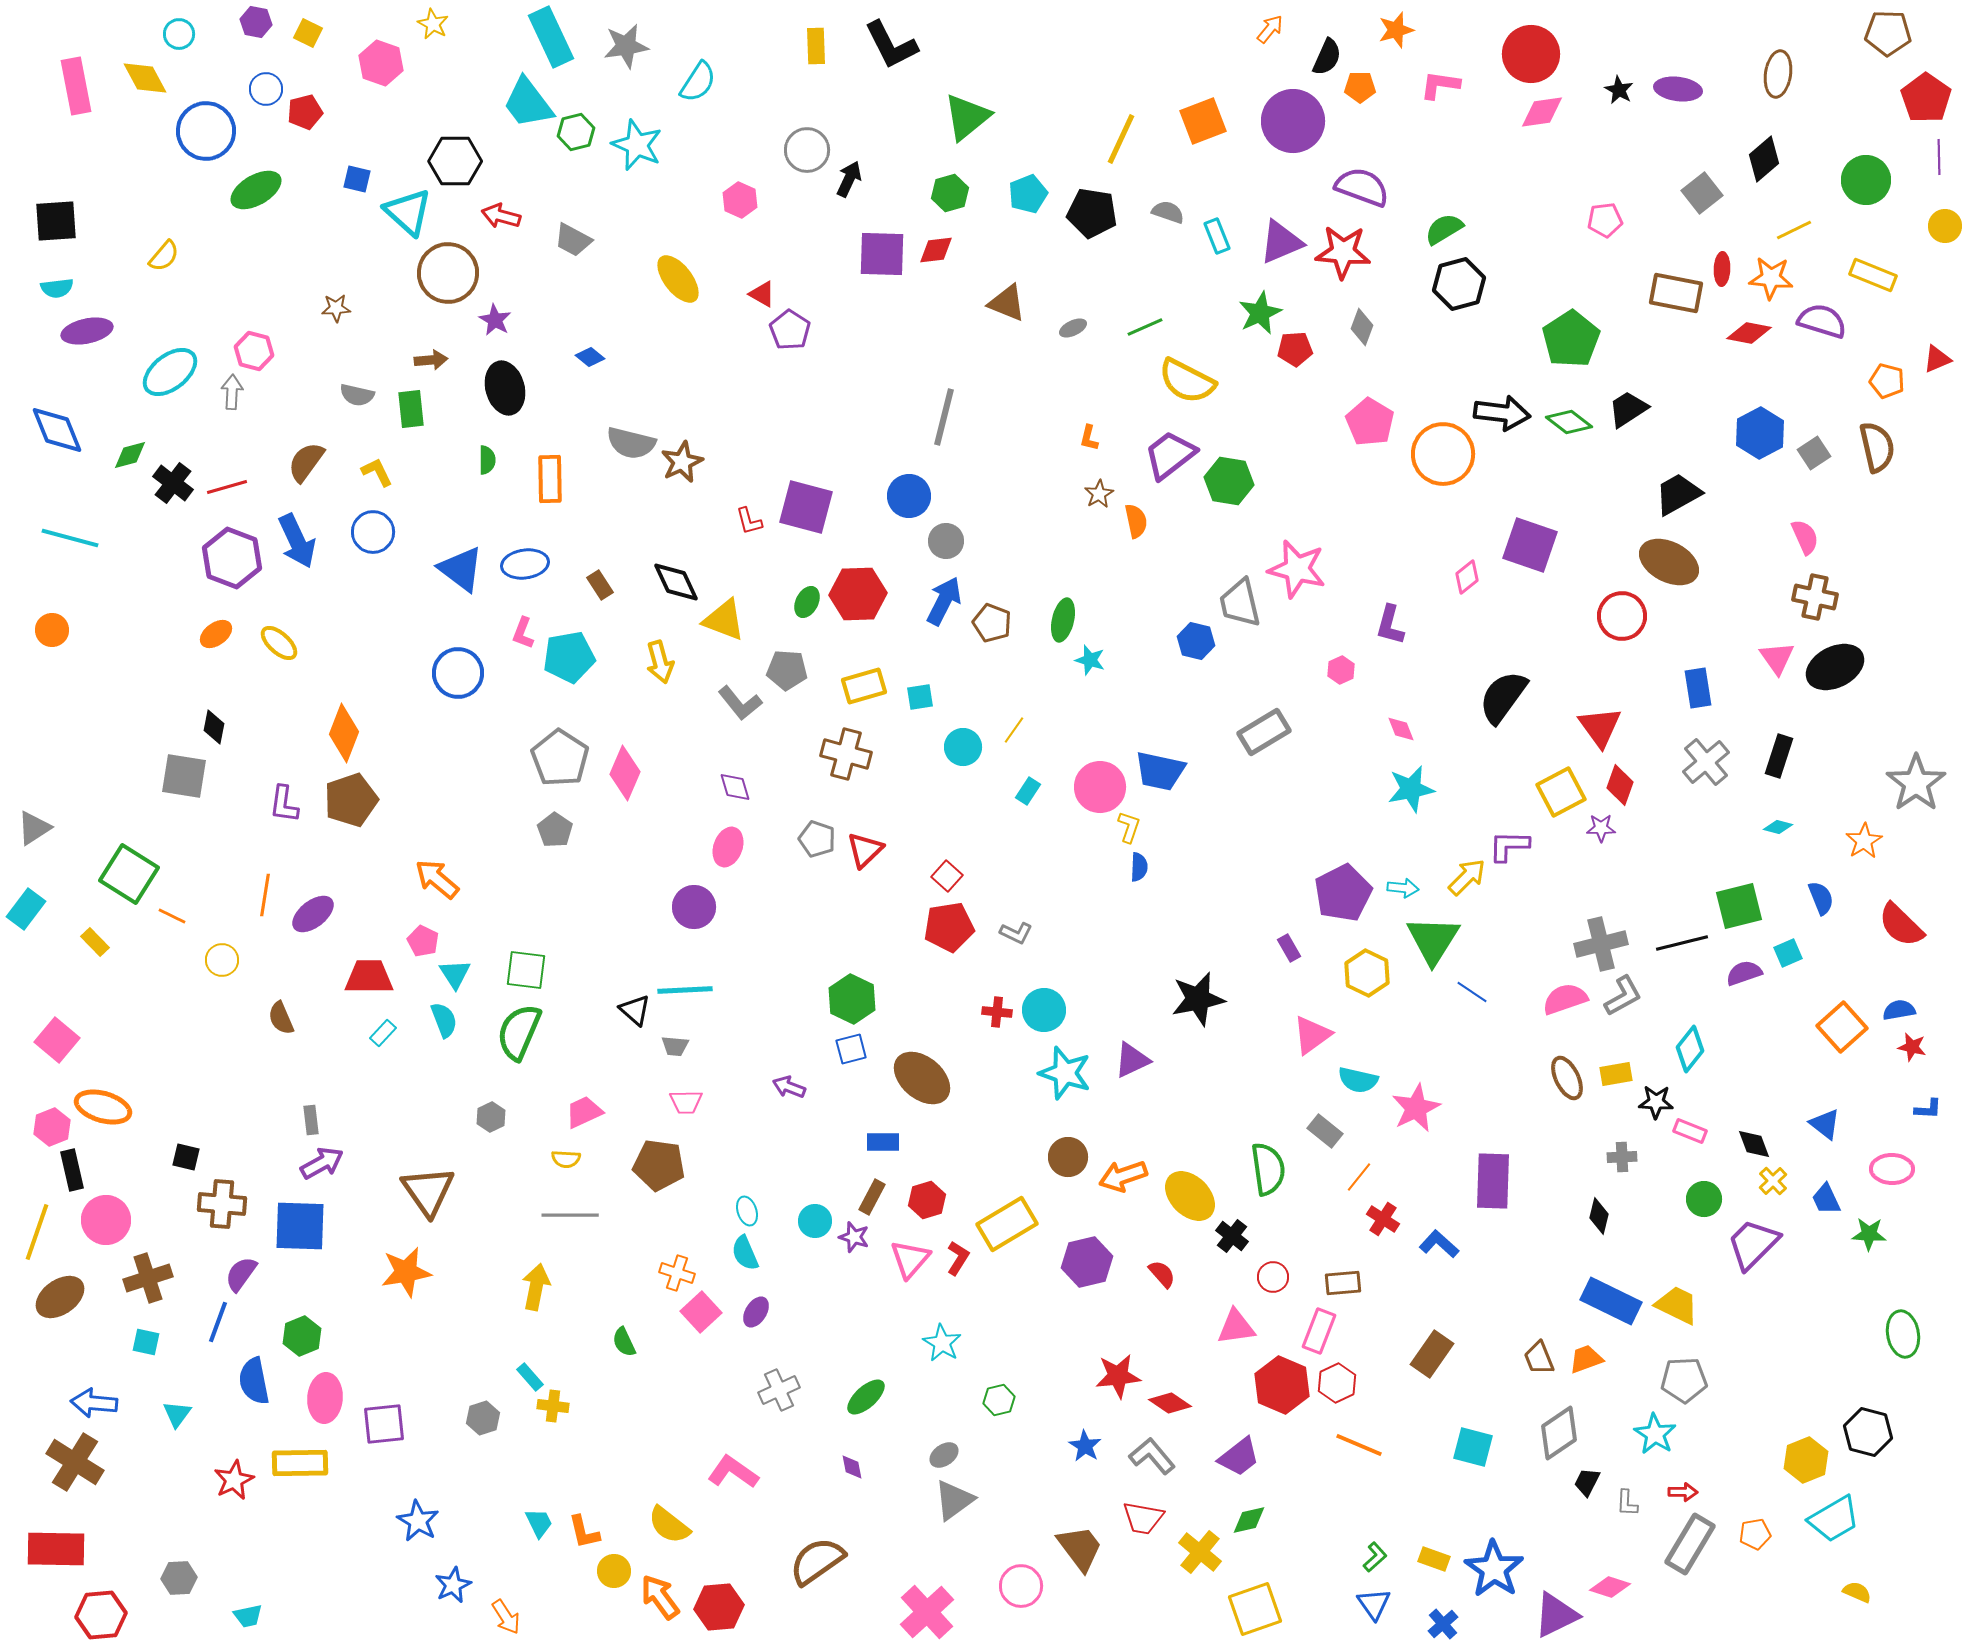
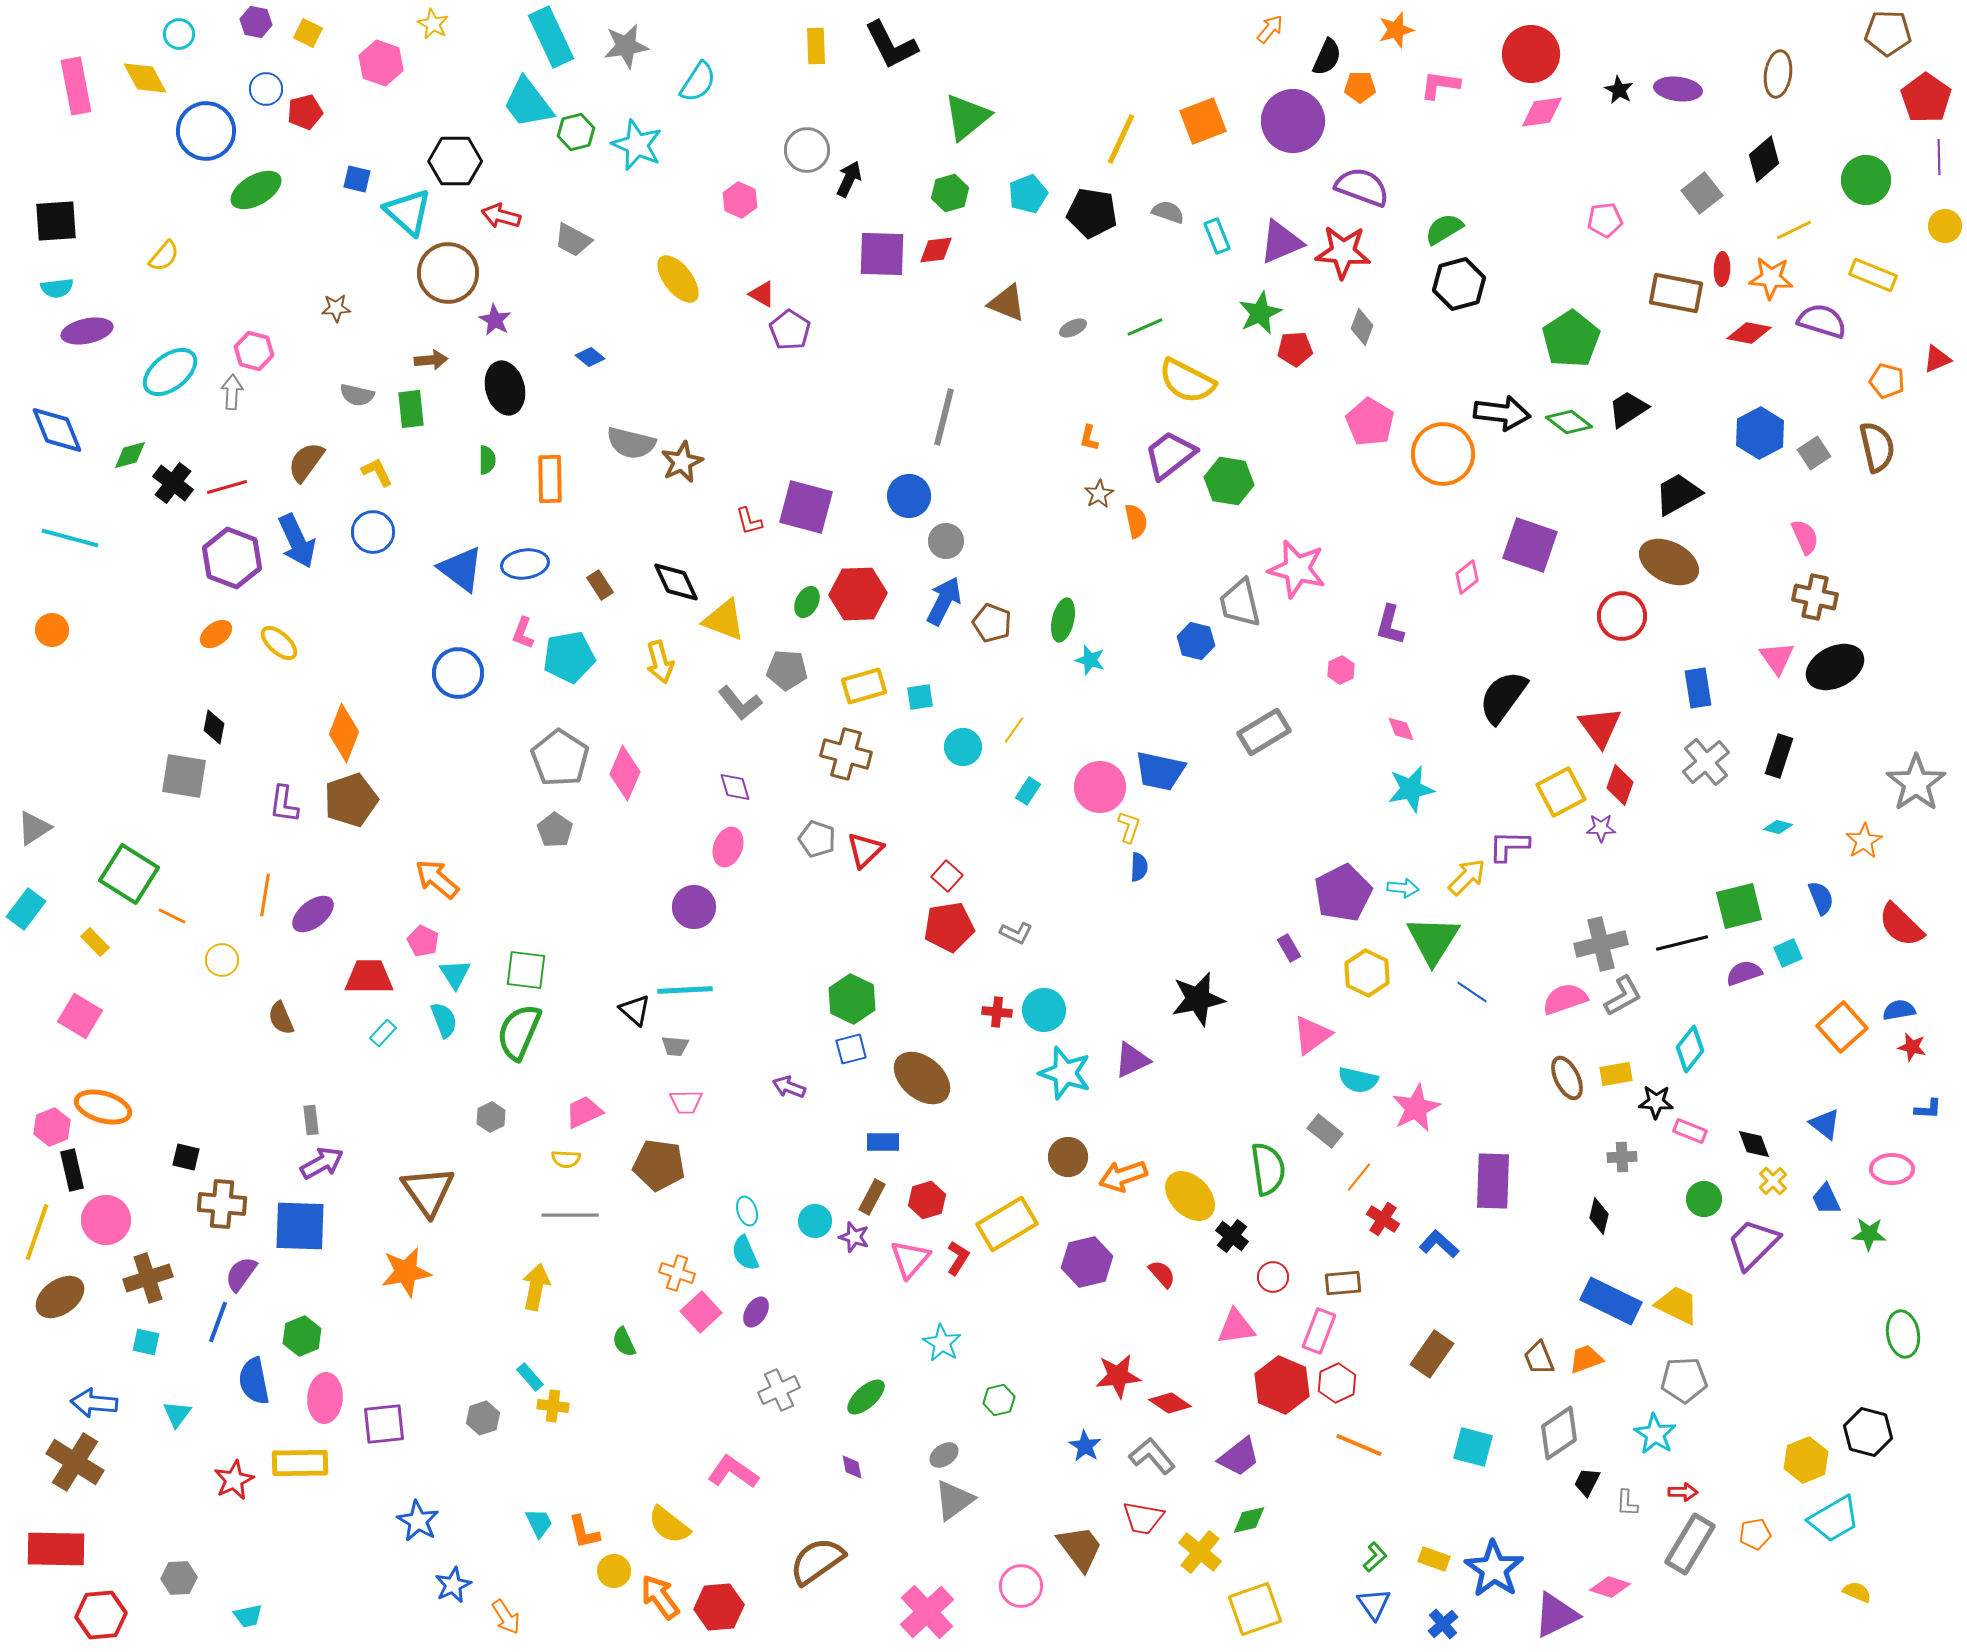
pink square at (57, 1040): moved 23 px right, 24 px up; rotated 9 degrees counterclockwise
